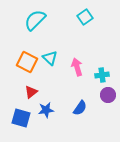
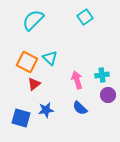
cyan semicircle: moved 2 px left
pink arrow: moved 13 px down
red triangle: moved 3 px right, 8 px up
blue semicircle: rotated 98 degrees clockwise
